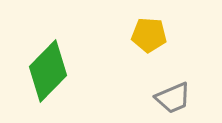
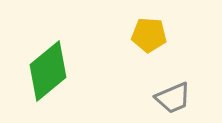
green diamond: rotated 6 degrees clockwise
